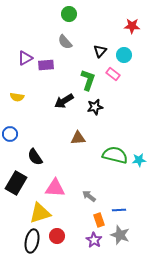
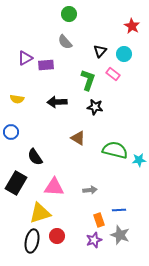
red star: rotated 28 degrees clockwise
cyan circle: moved 1 px up
yellow semicircle: moved 2 px down
black arrow: moved 7 px left, 1 px down; rotated 30 degrees clockwise
black star: rotated 21 degrees clockwise
blue circle: moved 1 px right, 2 px up
brown triangle: rotated 35 degrees clockwise
green semicircle: moved 5 px up
pink triangle: moved 1 px left, 1 px up
gray arrow: moved 1 px right, 6 px up; rotated 136 degrees clockwise
purple star: rotated 21 degrees clockwise
